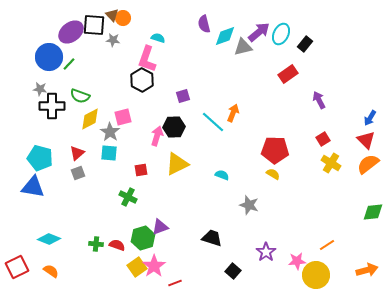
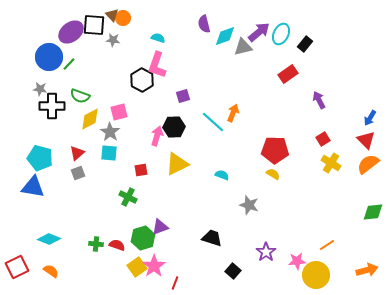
pink L-shape at (147, 59): moved 10 px right, 6 px down
pink square at (123, 117): moved 4 px left, 5 px up
red line at (175, 283): rotated 48 degrees counterclockwise
